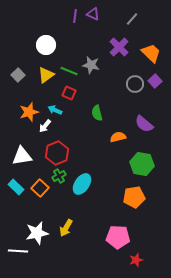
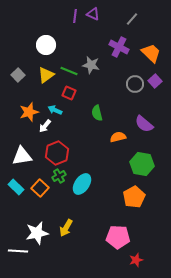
purple cross: rotated 18 degrees counterclockwise
orange pentagon: rotated 20 degrees counterclockwise
